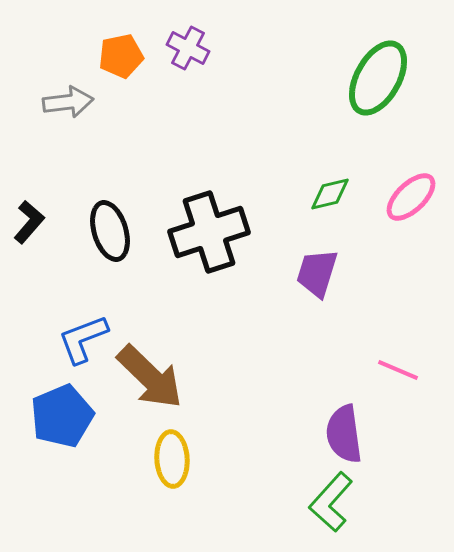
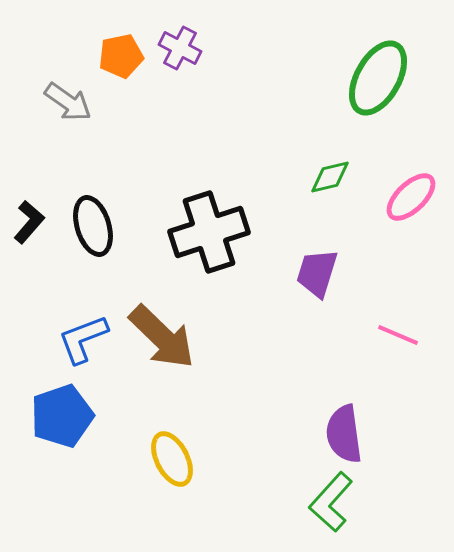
purple cross: moved 8 px left
gray arrow: rotated 42 degrees clockwise
green diamond: moved 17 px up
black ellipse: moved 17 px left, 5 px up
pink line: moved 35 px up
brown arrow: moved 12 px right, 40 px up
blue pentagon: rotated 4 degrees clockwise
yellow ellipse: rotated 24 degrees counterclockwise
